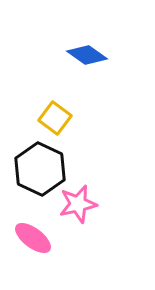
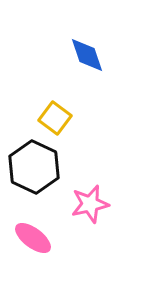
blue diamond: rotated 36 degrees clockwise
black hexagon: moved 6 px left, 2 px up
pink star: moved 12 px right
